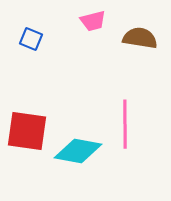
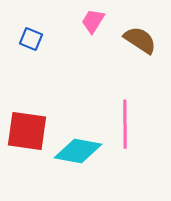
pink trapezoid: rotated 136 degrees clockwise
brown semicircle: moved 2 px down; rotated 24 degrees clockwise
